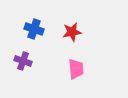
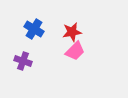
blue cross: rotated 12 degrees clockwise
pink trapezoid: moved 1 px left, 18 px up; rotated 50 degrees clockwise
